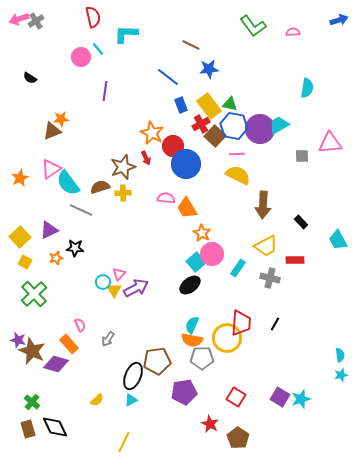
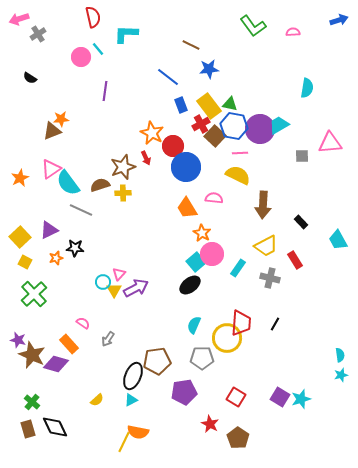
gray cross at (36, 21): moved 2 px right, 13 px down
pink line at (237, 154): moved 3 px right, 1 px up
blue circle at (186, 164): moved 3 px down
brown semicircle at (100, 187): moved 2 px up
pink semicircle at (166, 198): moved 48 px right
red rectangle at (295, 260): rotated 60 degrees clockwise
pink semicircle at (80, 325): moved 3 px right, 2 px up; rotated 32 degrees counterclockwise
cyan semicircle at (192, 325): moved 2 px right
orange semicircle at (192, 340): moved 54 px left, 92 px down
brown star at (32, 351): moved 4 px down
